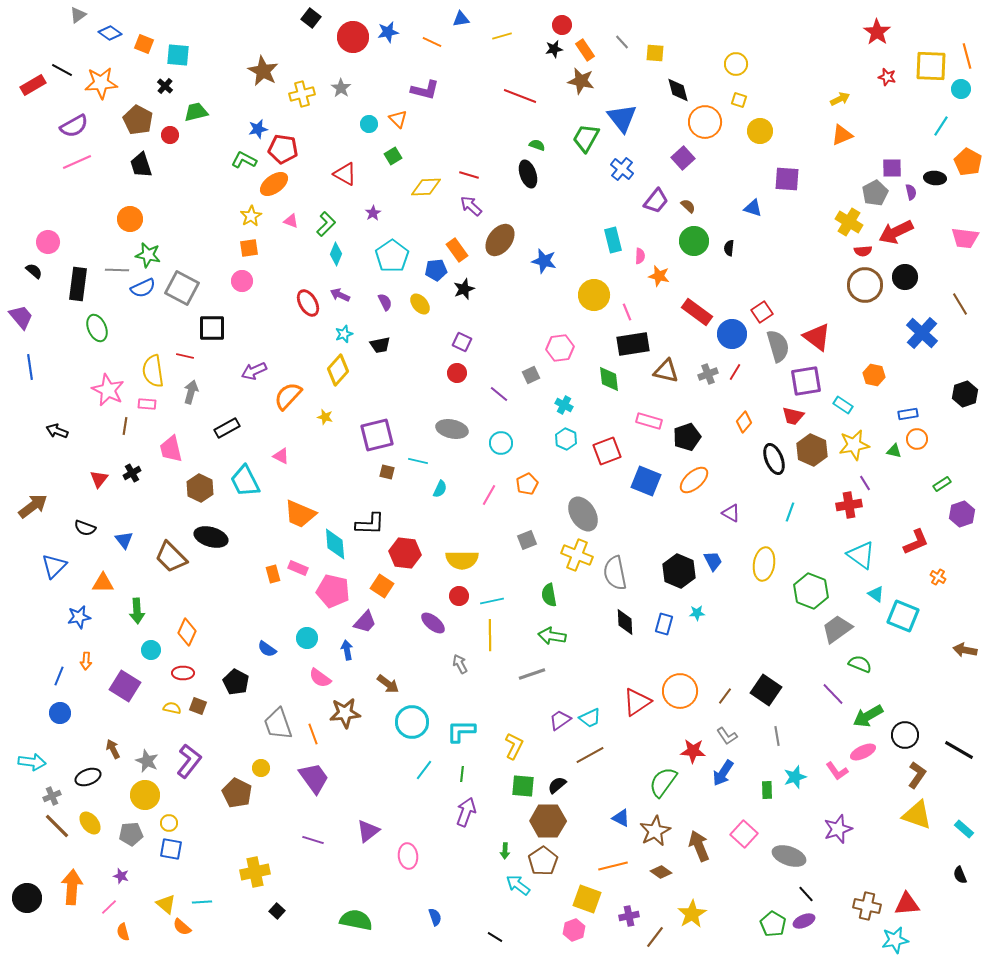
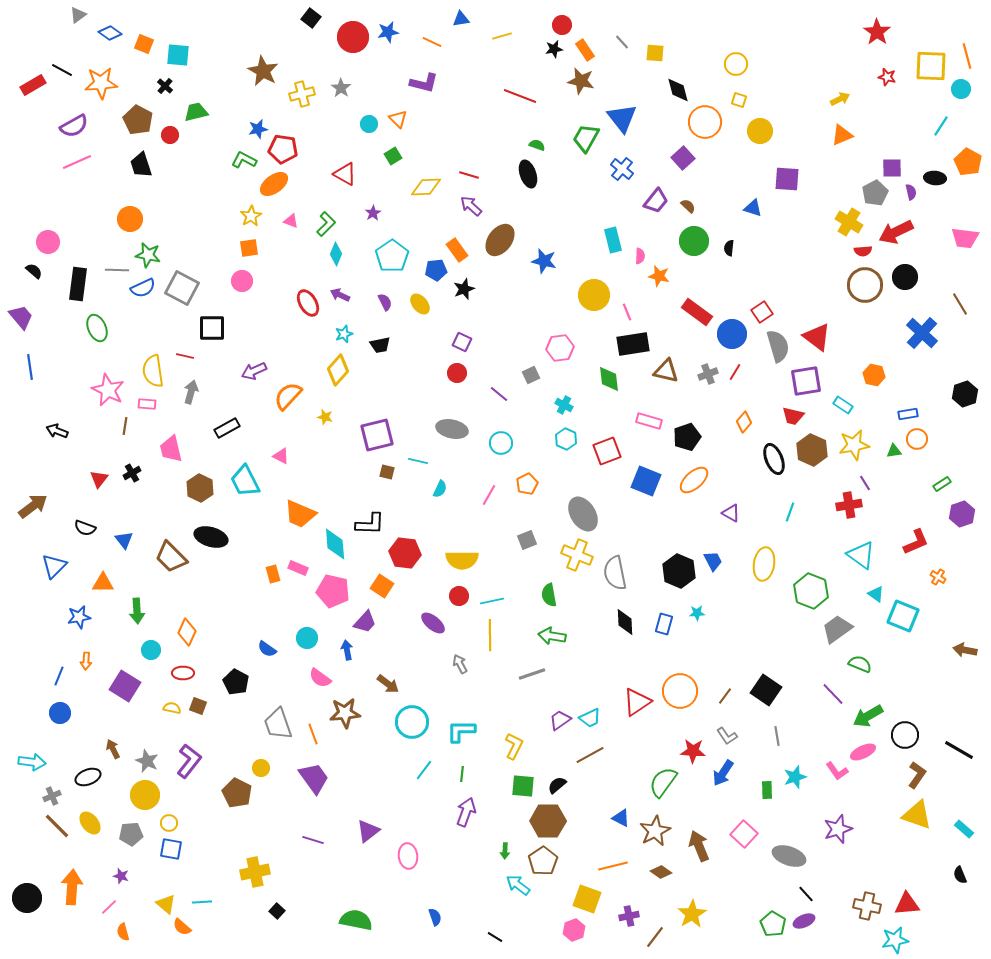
purple L-shape at (425, 90): moved 1 px left, 7 px up
green triangle at (894, 451): rotated 21 degrees counterclockwise
